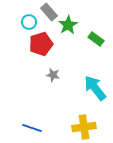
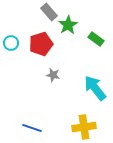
cyan circle: moved 18 px left, 21 px down
